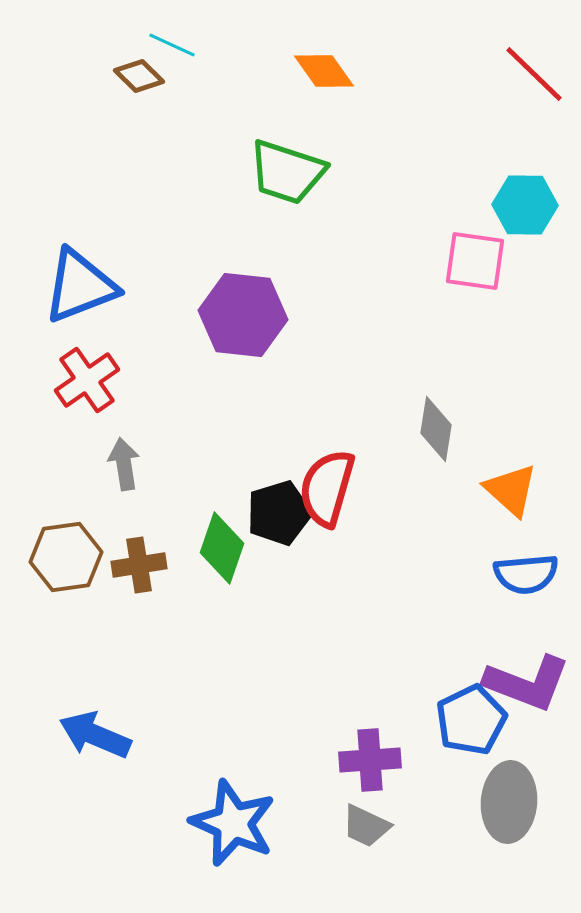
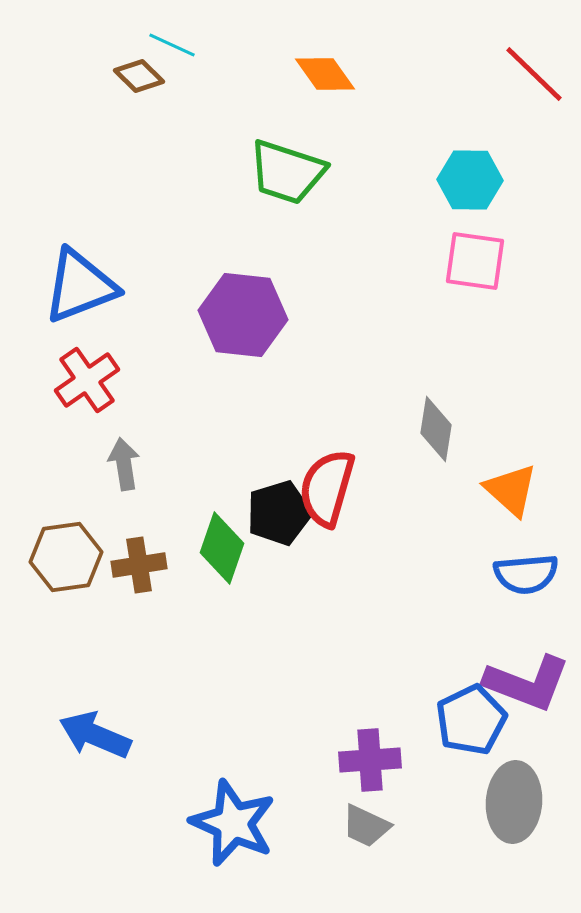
orange diamond: moved 1 px right, 3 px down
cyan hexagon: moved 55 px left, 25 px up
gray ellipse: moved 5 px right
